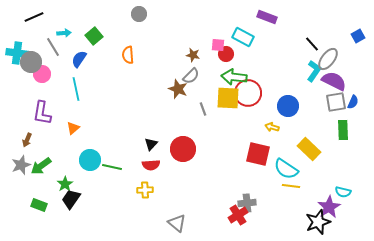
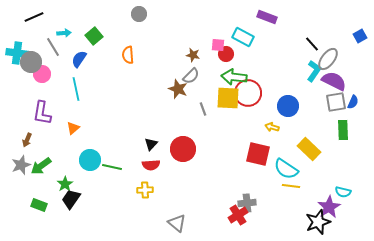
blue square at (358, 36): moved 2 px right
